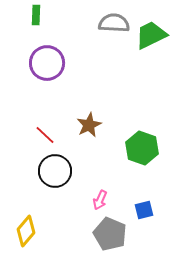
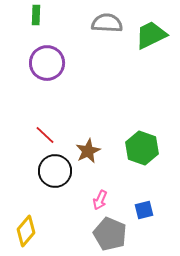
gray semicircle: moved 7 px left
brown star: moved 1 px left, 26 px down
